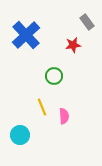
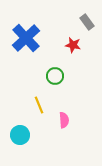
blue cross: moved 3 px down
red star: rotated 21 degrees clockwise
green circle: moved 1 px right
yellow line: moved 3 px left, 2 px up
pink semicircle: moved 4 px down
